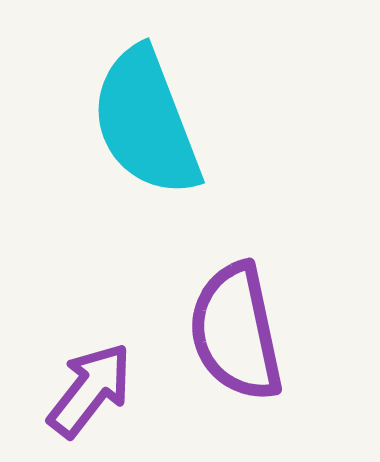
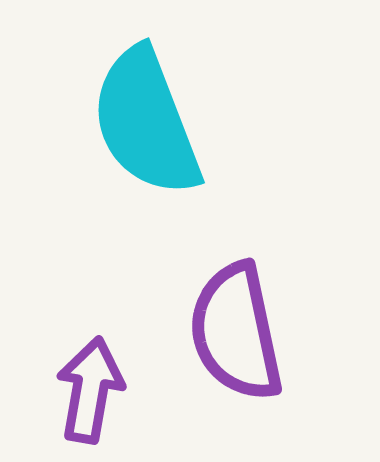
purple arrow: rotated 28 degrees counterclockwise
